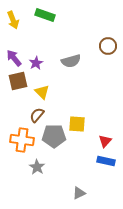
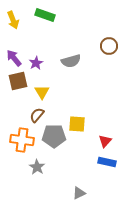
brown circle: moved 1 px right
yellow triangle: rotated 14 degrees clockwise
blue rectangle: moved 1 px right, 1 px down
